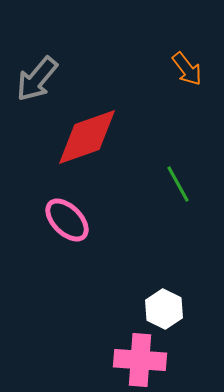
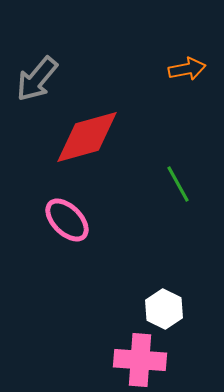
orange arrow: rotated 63 degrees counterclockwise
red diamond: rotated 4 degrees clockwise
